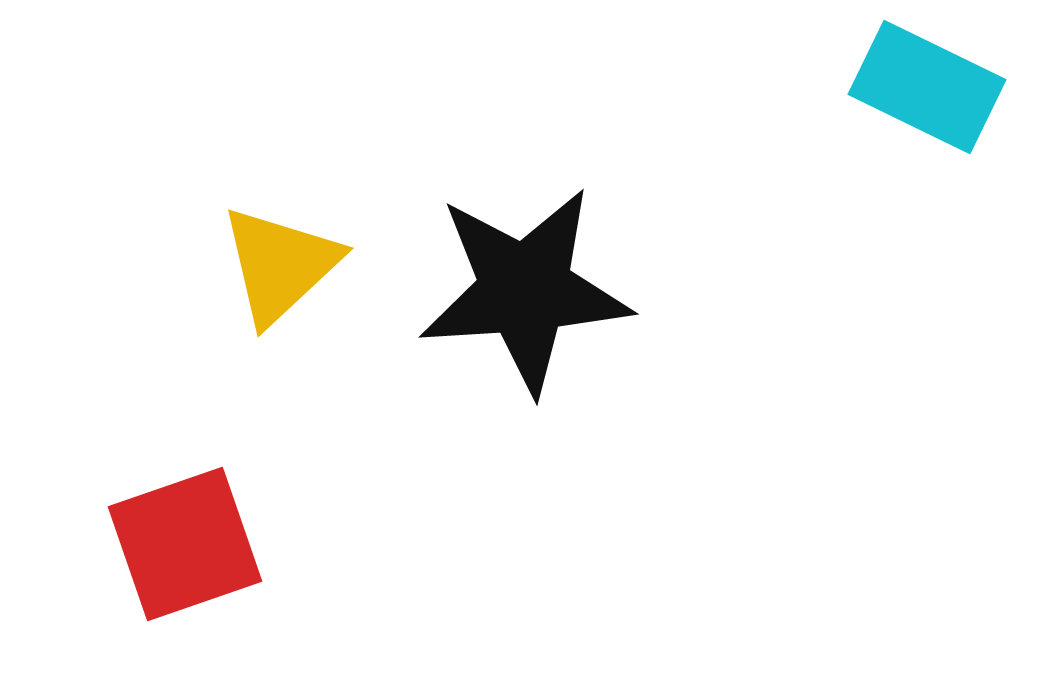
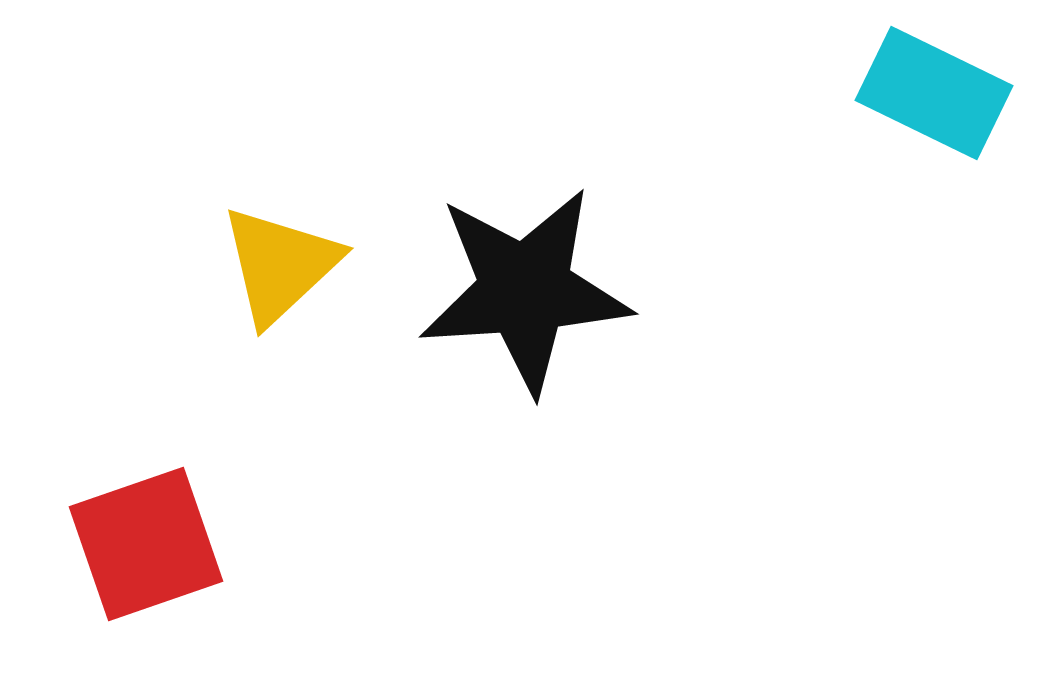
cyan rectangle: moved 7 px right, 6 px down
red square: moved 39 px left
